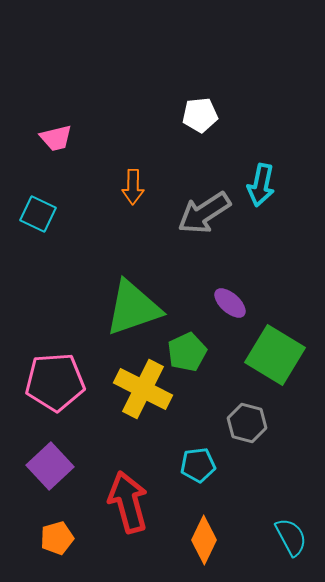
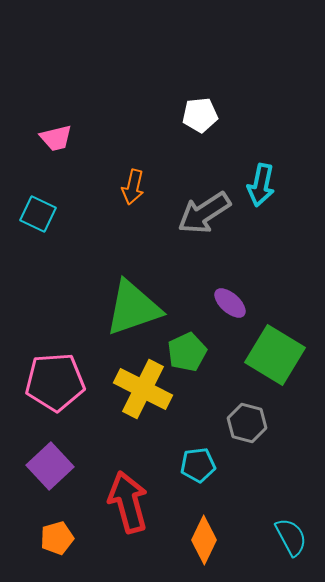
orange arrow: rotated 12 degrees clockwise
